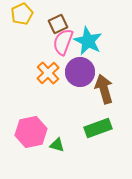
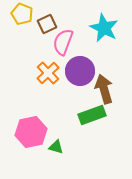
yellow pentagon: rotated 25 degrees counterclockwise
brown square: moved 11 px left
cyan star: moved 16 px right, 13 px up
purple circle: moved 1 px up
green rectangle: moved 6 px left, 13 px up
green triangle: moved 1 px left, 2 px down
